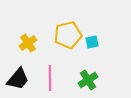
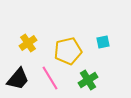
yellow pentagon: moved 16 px down
cyan square: moved 11 px right
pink line: rotated 30 degrees counterclockwise
